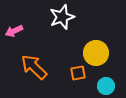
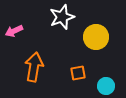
yellow circle: moved 16 px up
orange arrow: rotated 56 degrees clockwise
